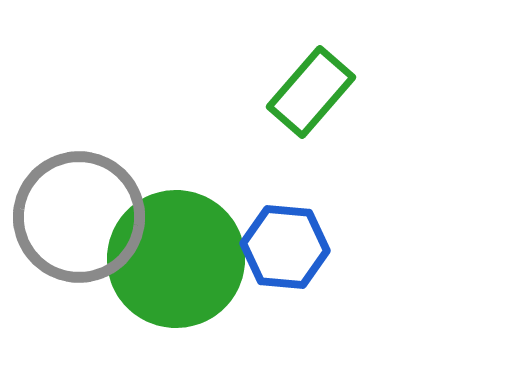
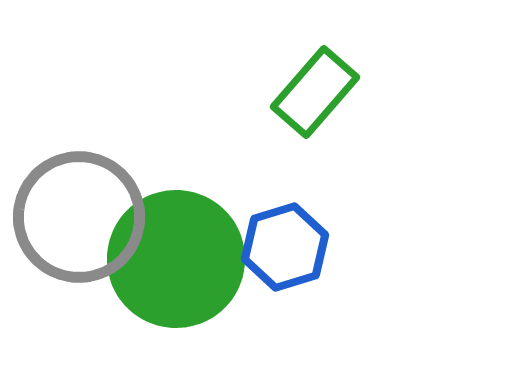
green rectangle: moved 4 px right
blue hexagon: rotated 22 degrees counterclockwise
